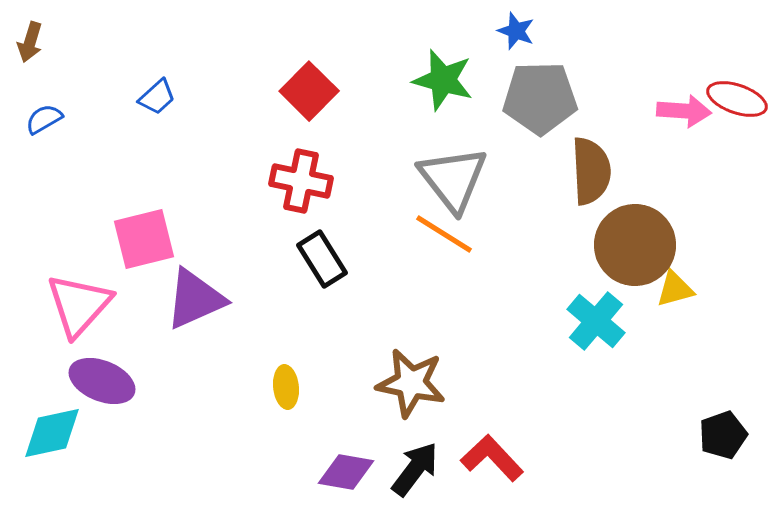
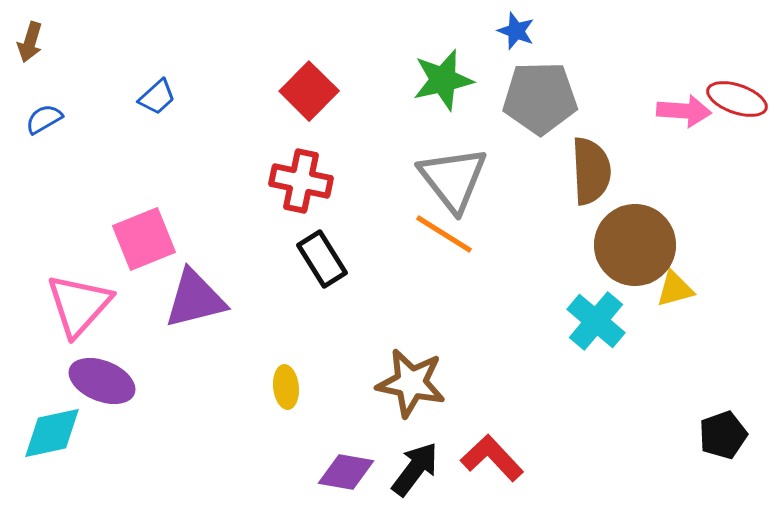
green star: rotated 28 degrees counterclockwise
pink square: rotated 8 degrees counterclockwise
purple triangle: rotated 10 degrees clockwise
